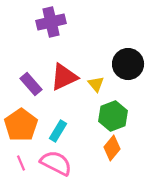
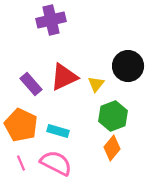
purple cross: moved 2 px up
black circle: moved 2 px down
yellow triangle: rotated 18 degrees clockwise
orange pentagon: rotated 12 degrees counterclockwise
cyan rectangle: rotated 75 degrees clockwise
